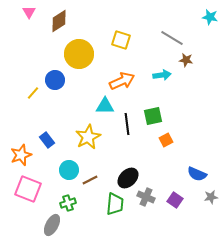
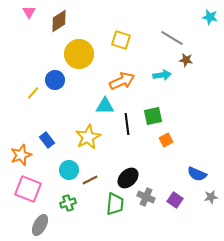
gray ellipse: moved 12 px left
